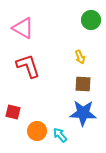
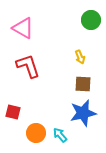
blue star: rotated 16 degrees counterclockwise
orange circle: moved 1 px left, 2 px down
